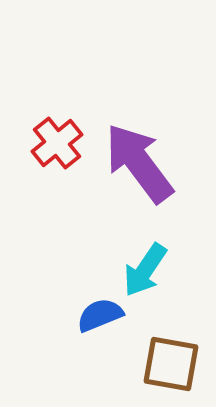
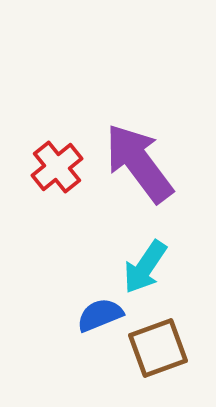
red cross: moved 24 px down
cyan arrow: moved 3 px up
brown square: moved 13 px left, 16 px up; rotated 30 degrees counterclockwise
